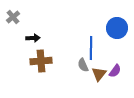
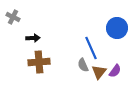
gray cross: rotated 24 degrees counterclockwise
blue line: rotated 25 degrees counterclockwise
brown cross: moved 2 px left, 1 px down
brown triangle: moved 2 px up
